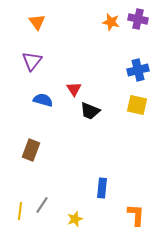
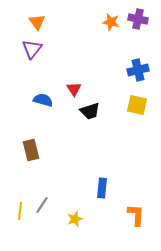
purple triangle: moved 12 px up
black trapezoid: rotated 40 degrees counterclockwise
brown rectangle: rotated 35 degrees counterclockwise
